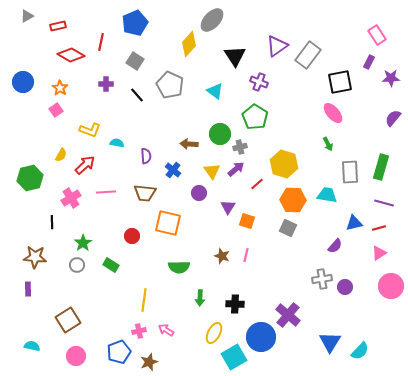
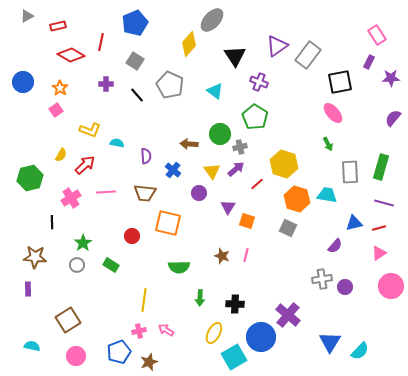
orange hexagon at (293, 200): moved 4 px right, 1 px up; rotated 15 degrees clockwise
